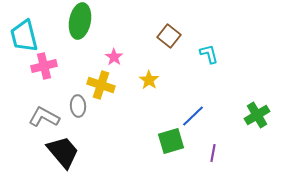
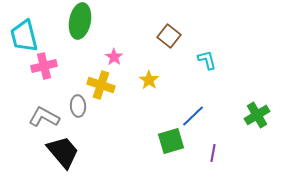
cyan L-shape: moved 2 px left, 6 px down
